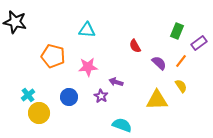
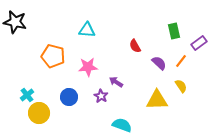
green rectangle: moved 3 px left; rotated 35 degrees counterclockwise
purple arrow: rotated 16 degrees clockwise
cyan cross: moved 1 px left
